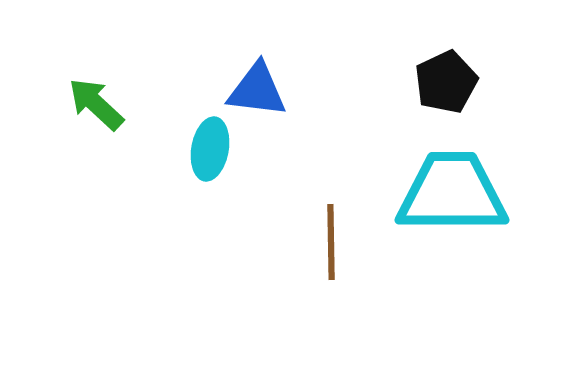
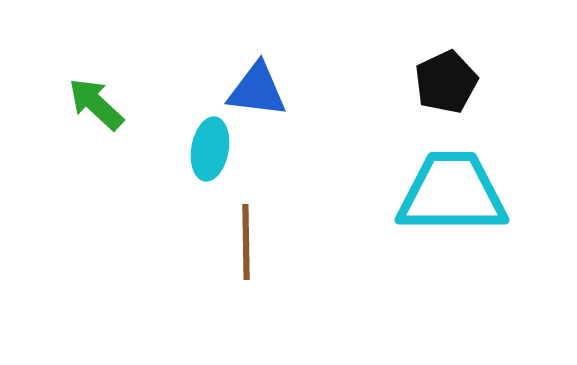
brown line: moved 85 px left
